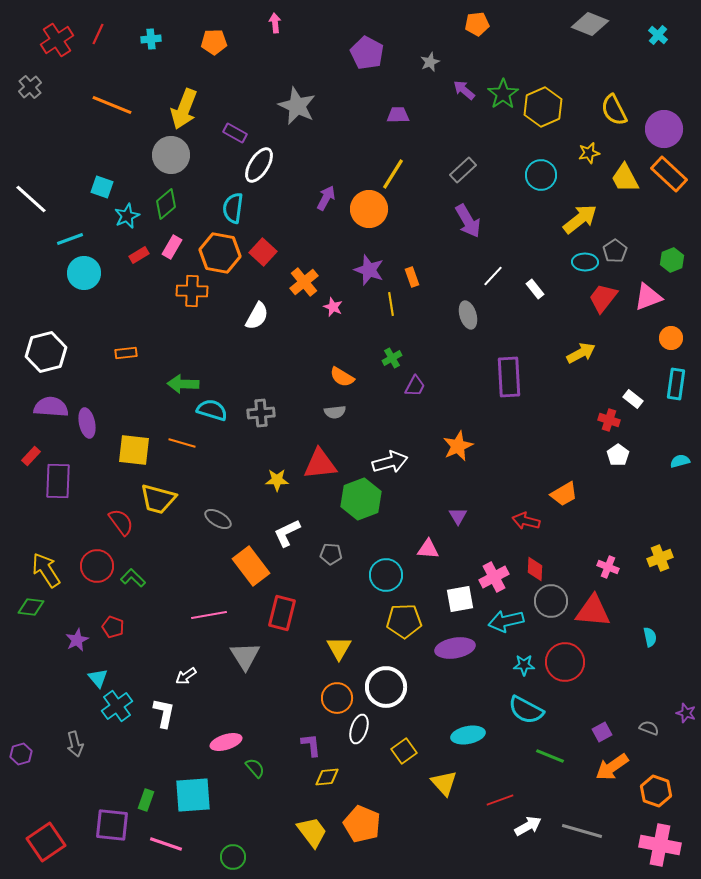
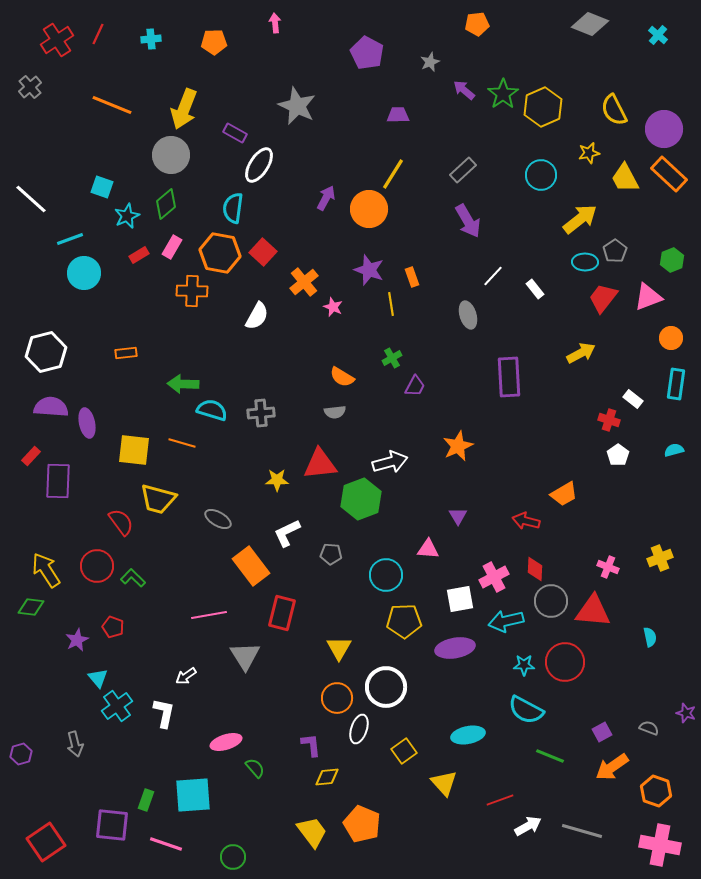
cyan semicircle at (680, 461): moved 6 px left, 11 px up
